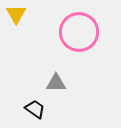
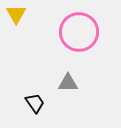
gray triangle: moved 12 px right
black trapezoid: moved 6 px up; rotated 20 degrees clockwise
